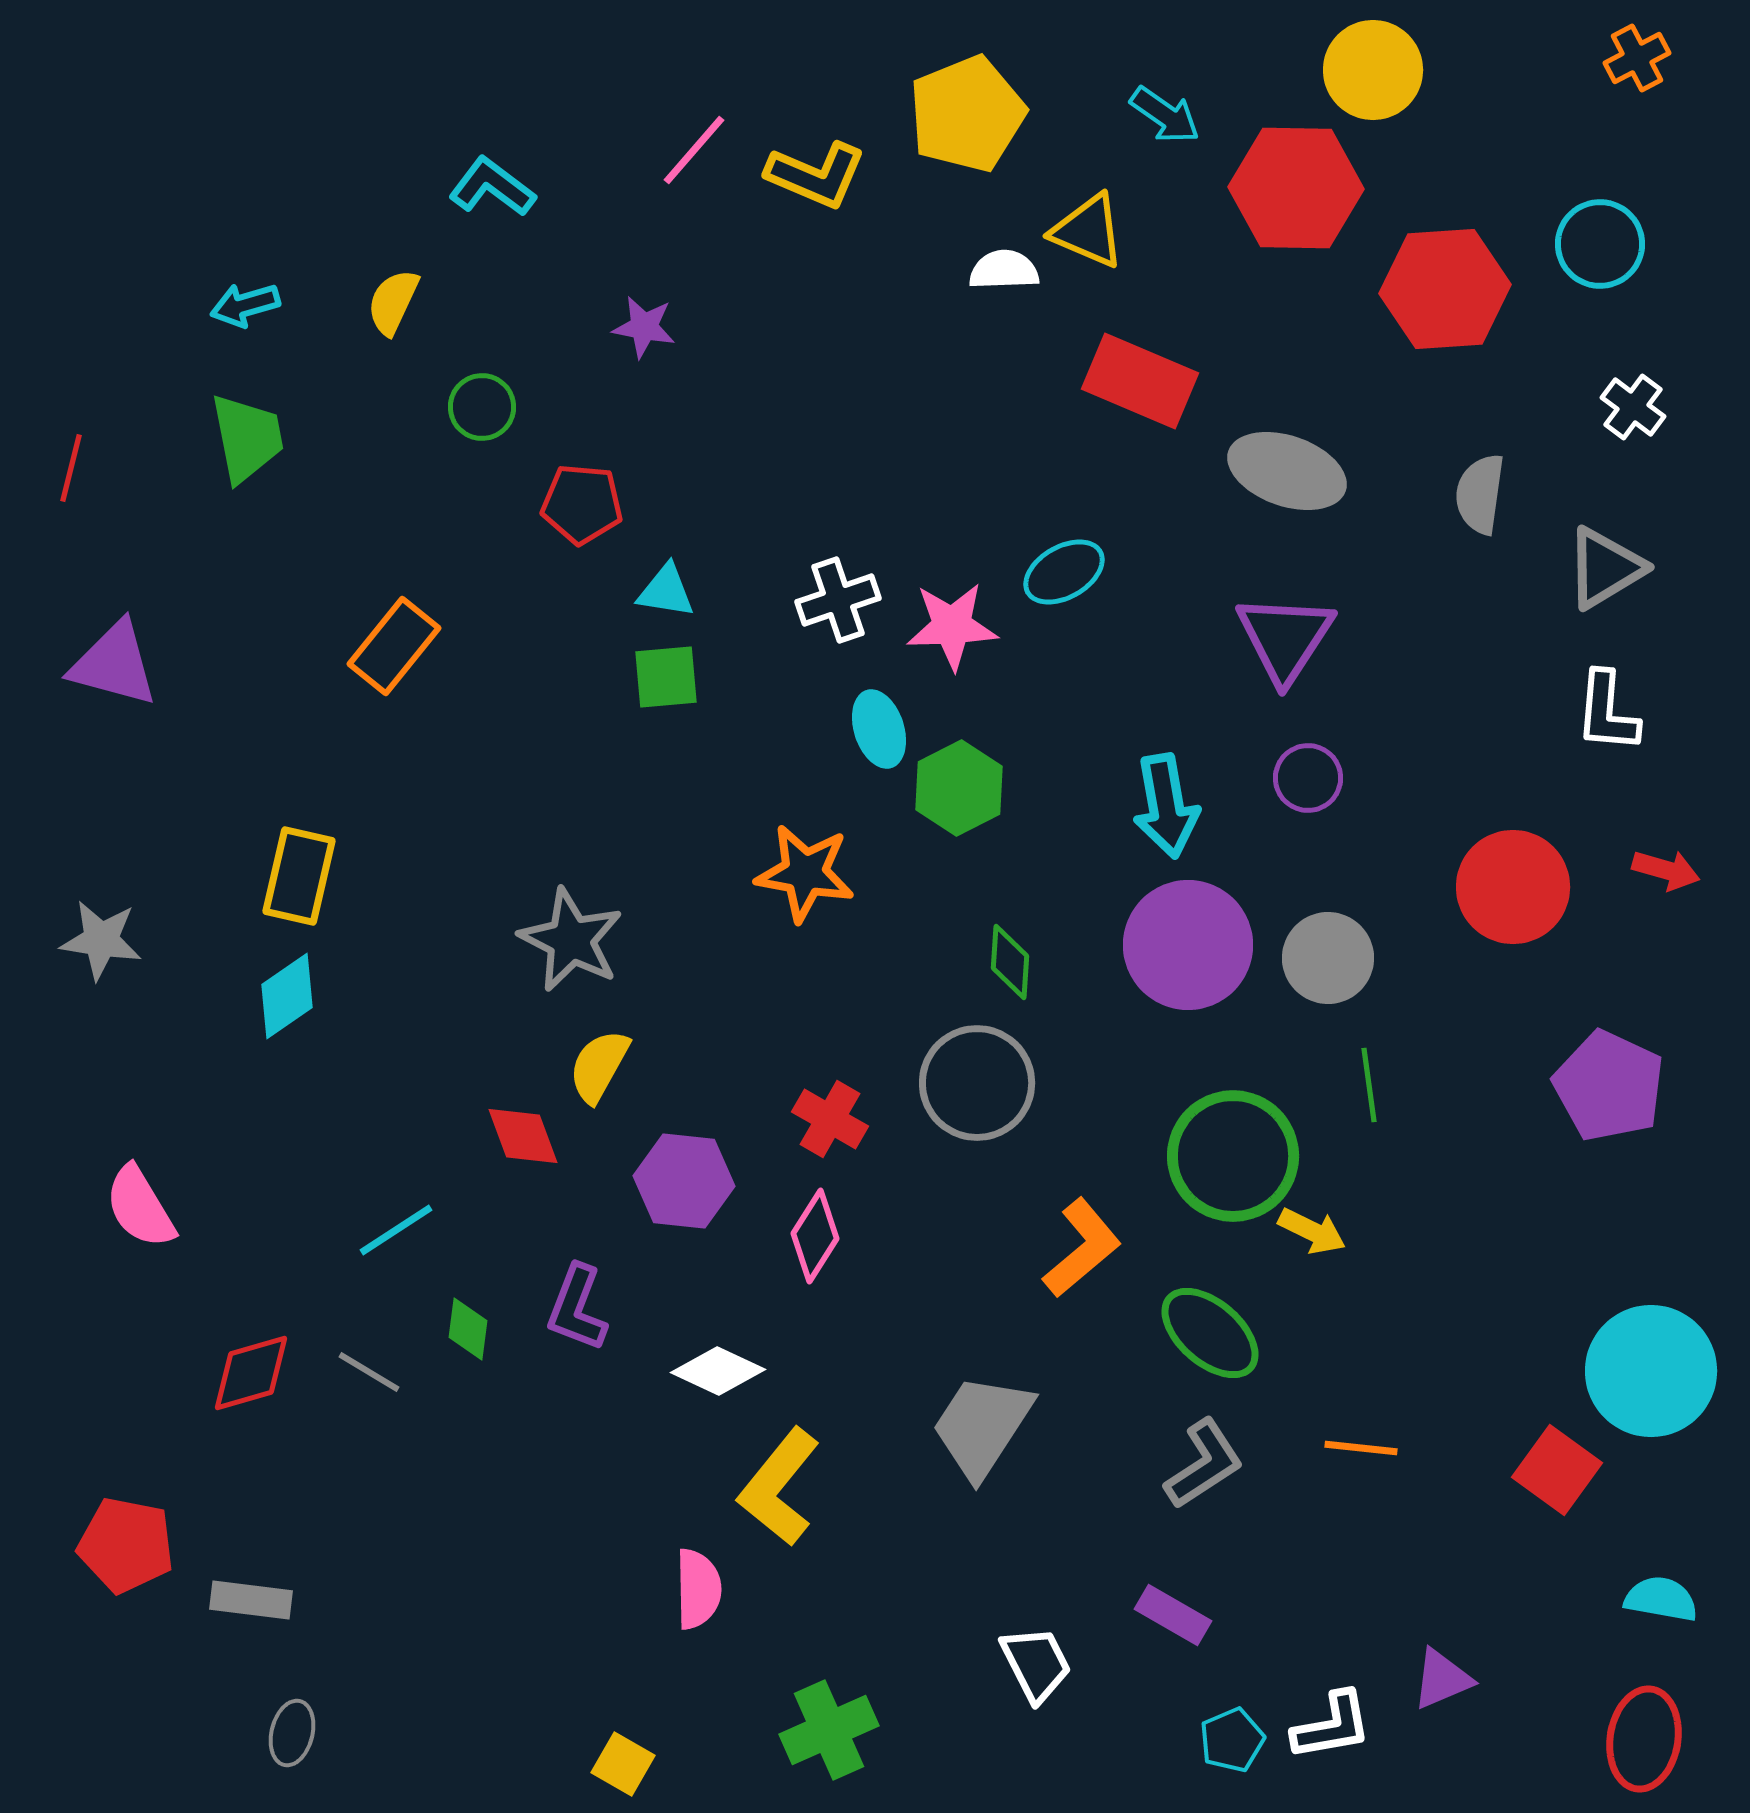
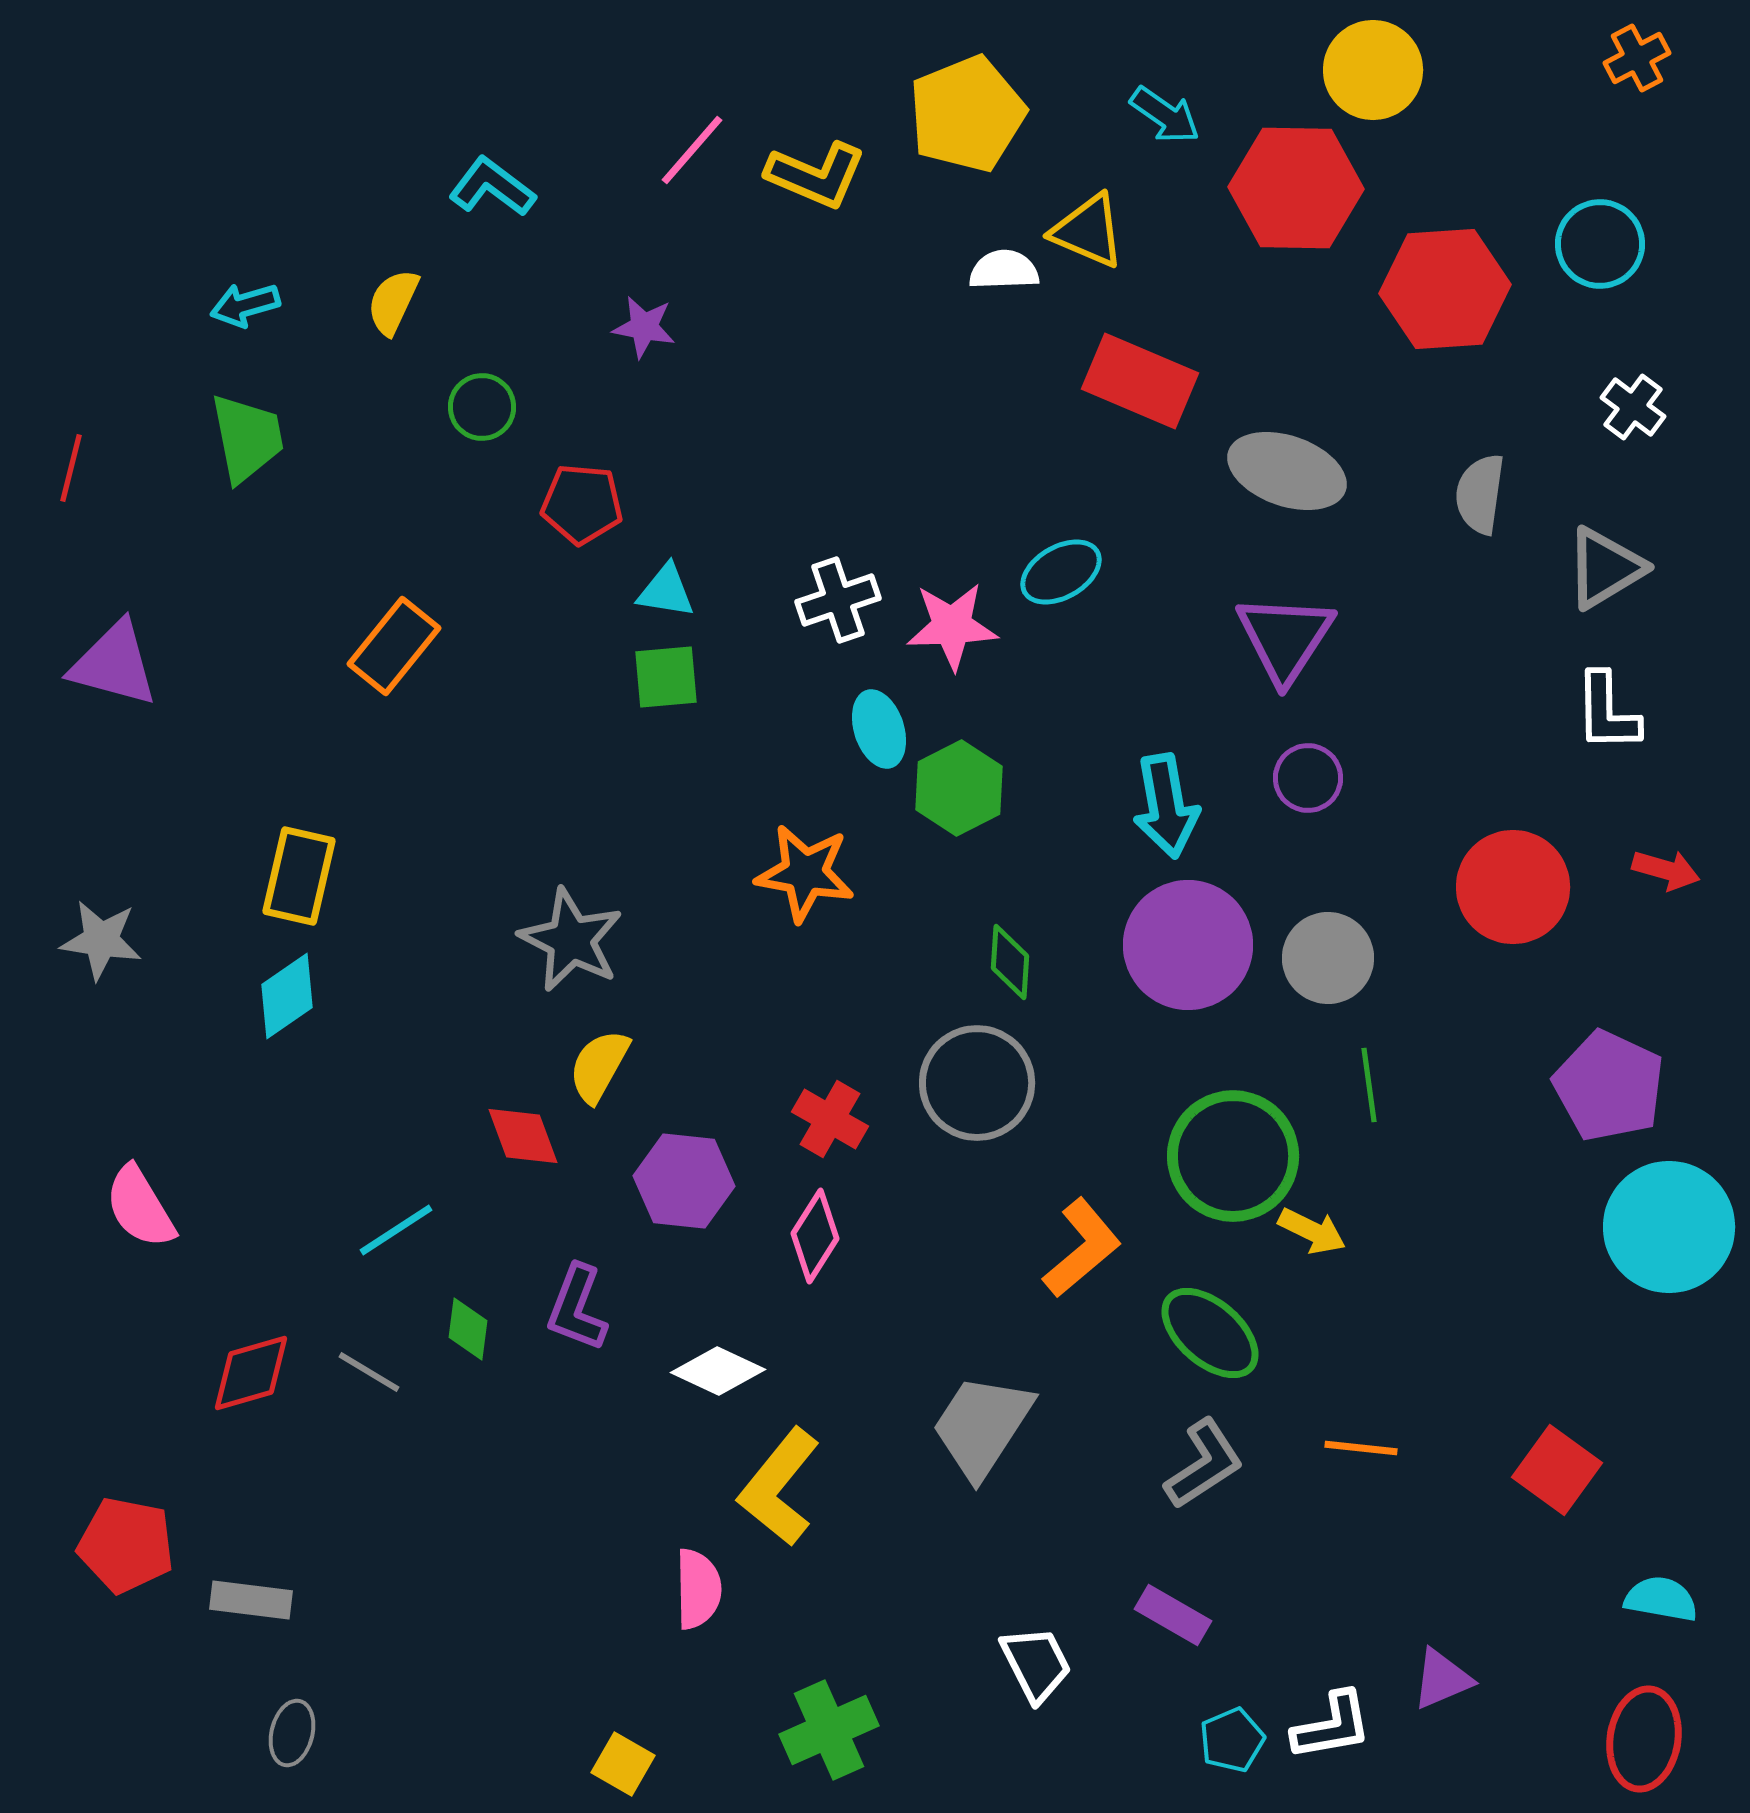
pink line at (694, 150): moved 2 px left
cyan ellipse at (1064, 572): moved 3 px left
white L-shape at (1607, 712): rotated 6 degrees counterclockwise
cyan circle at (1651, 1371): moved 18 px right, 144 px up
